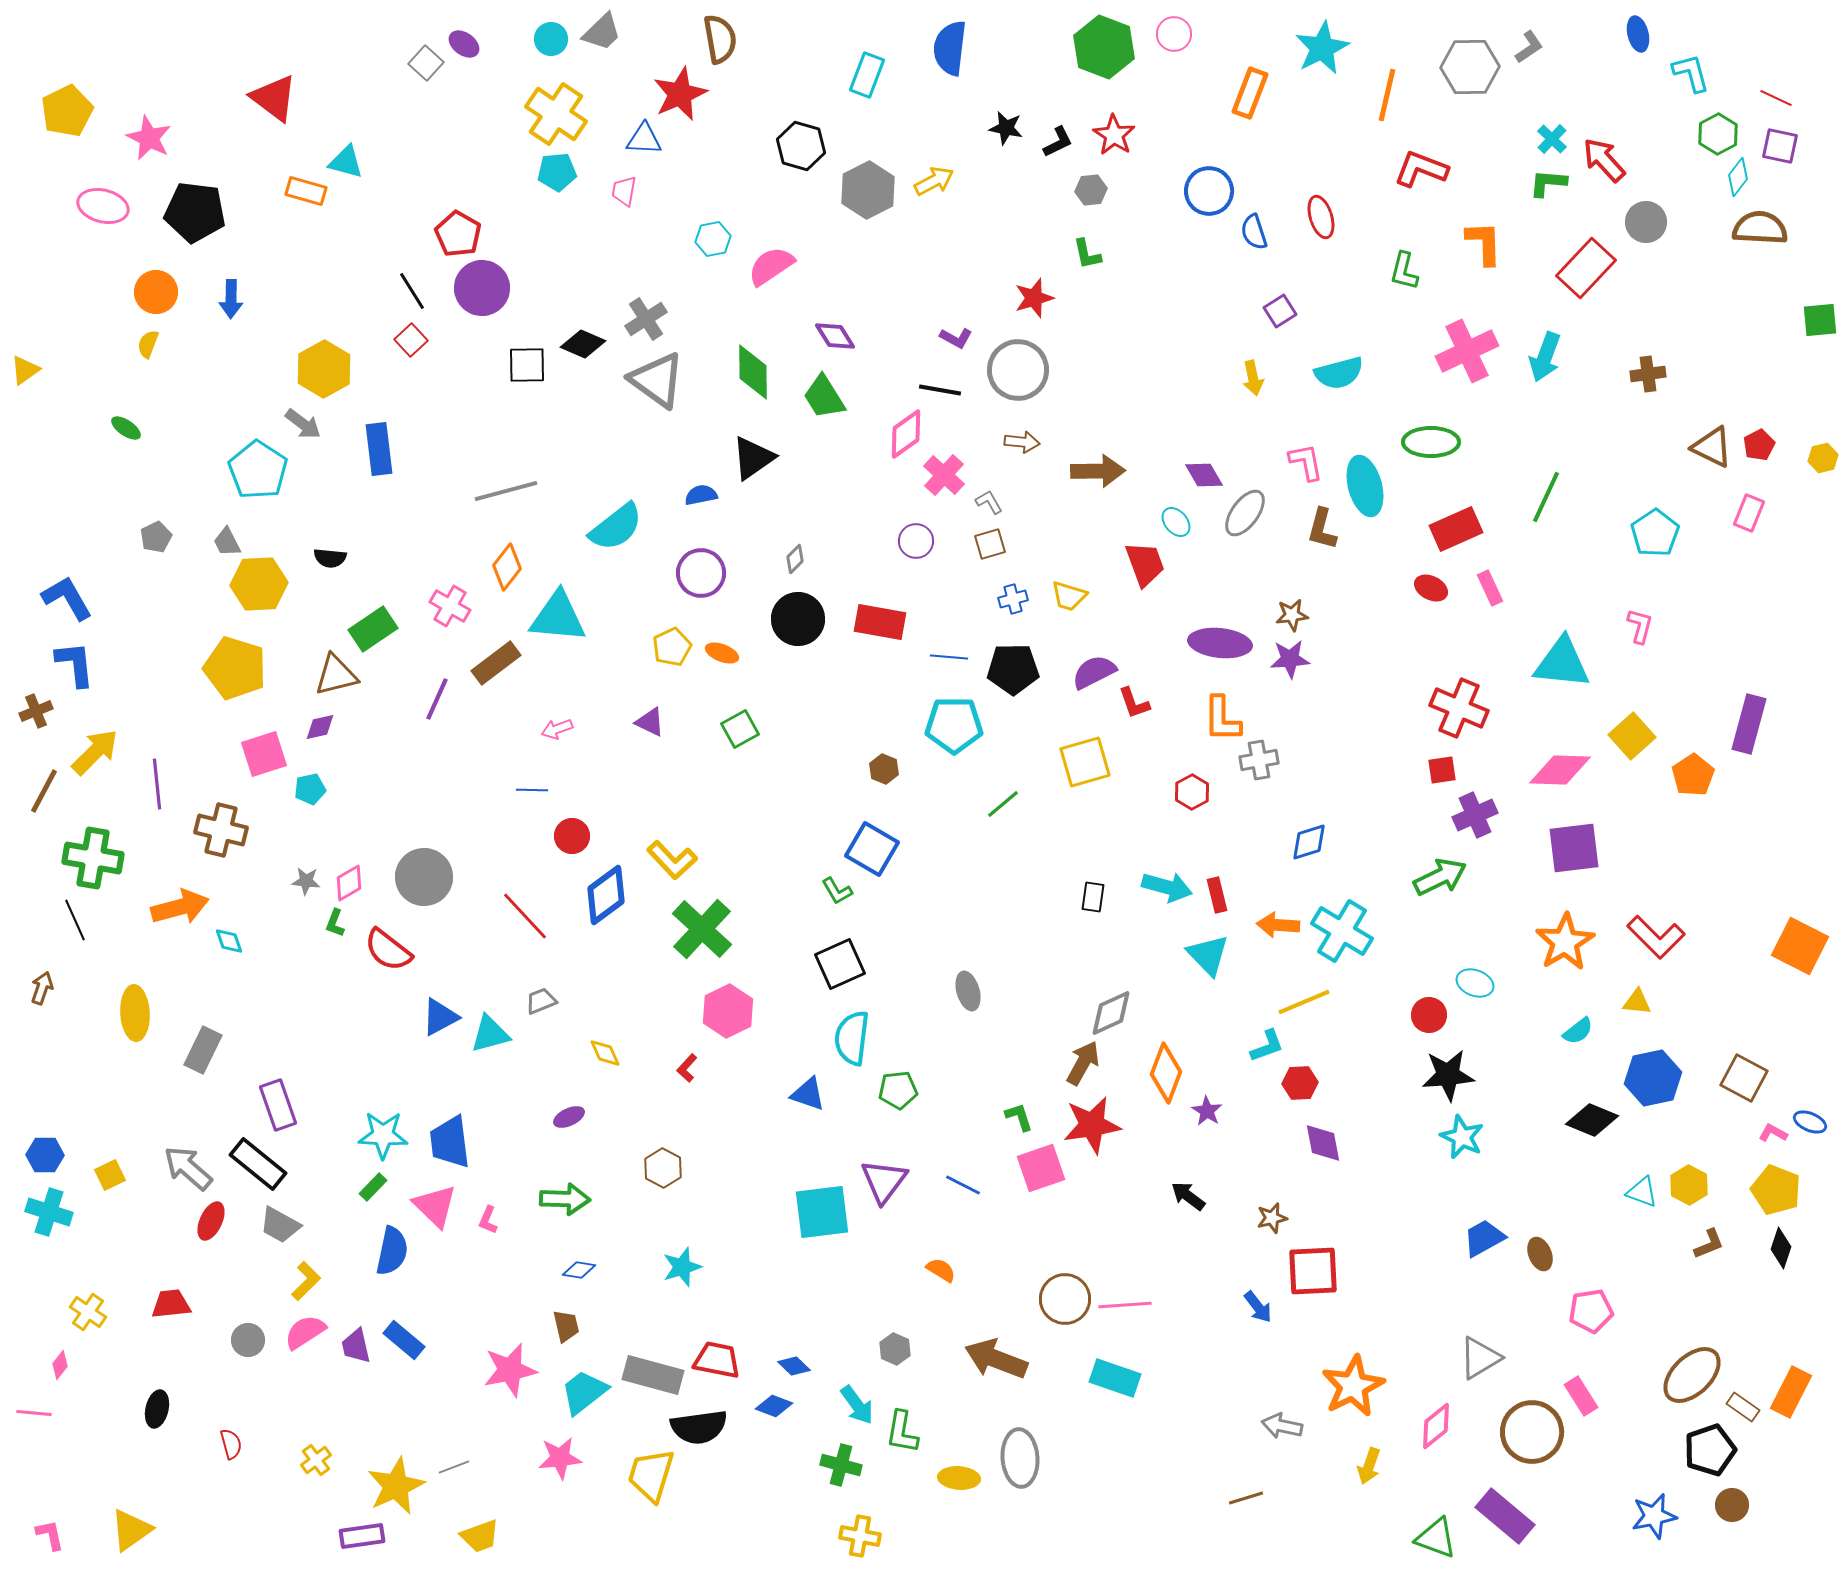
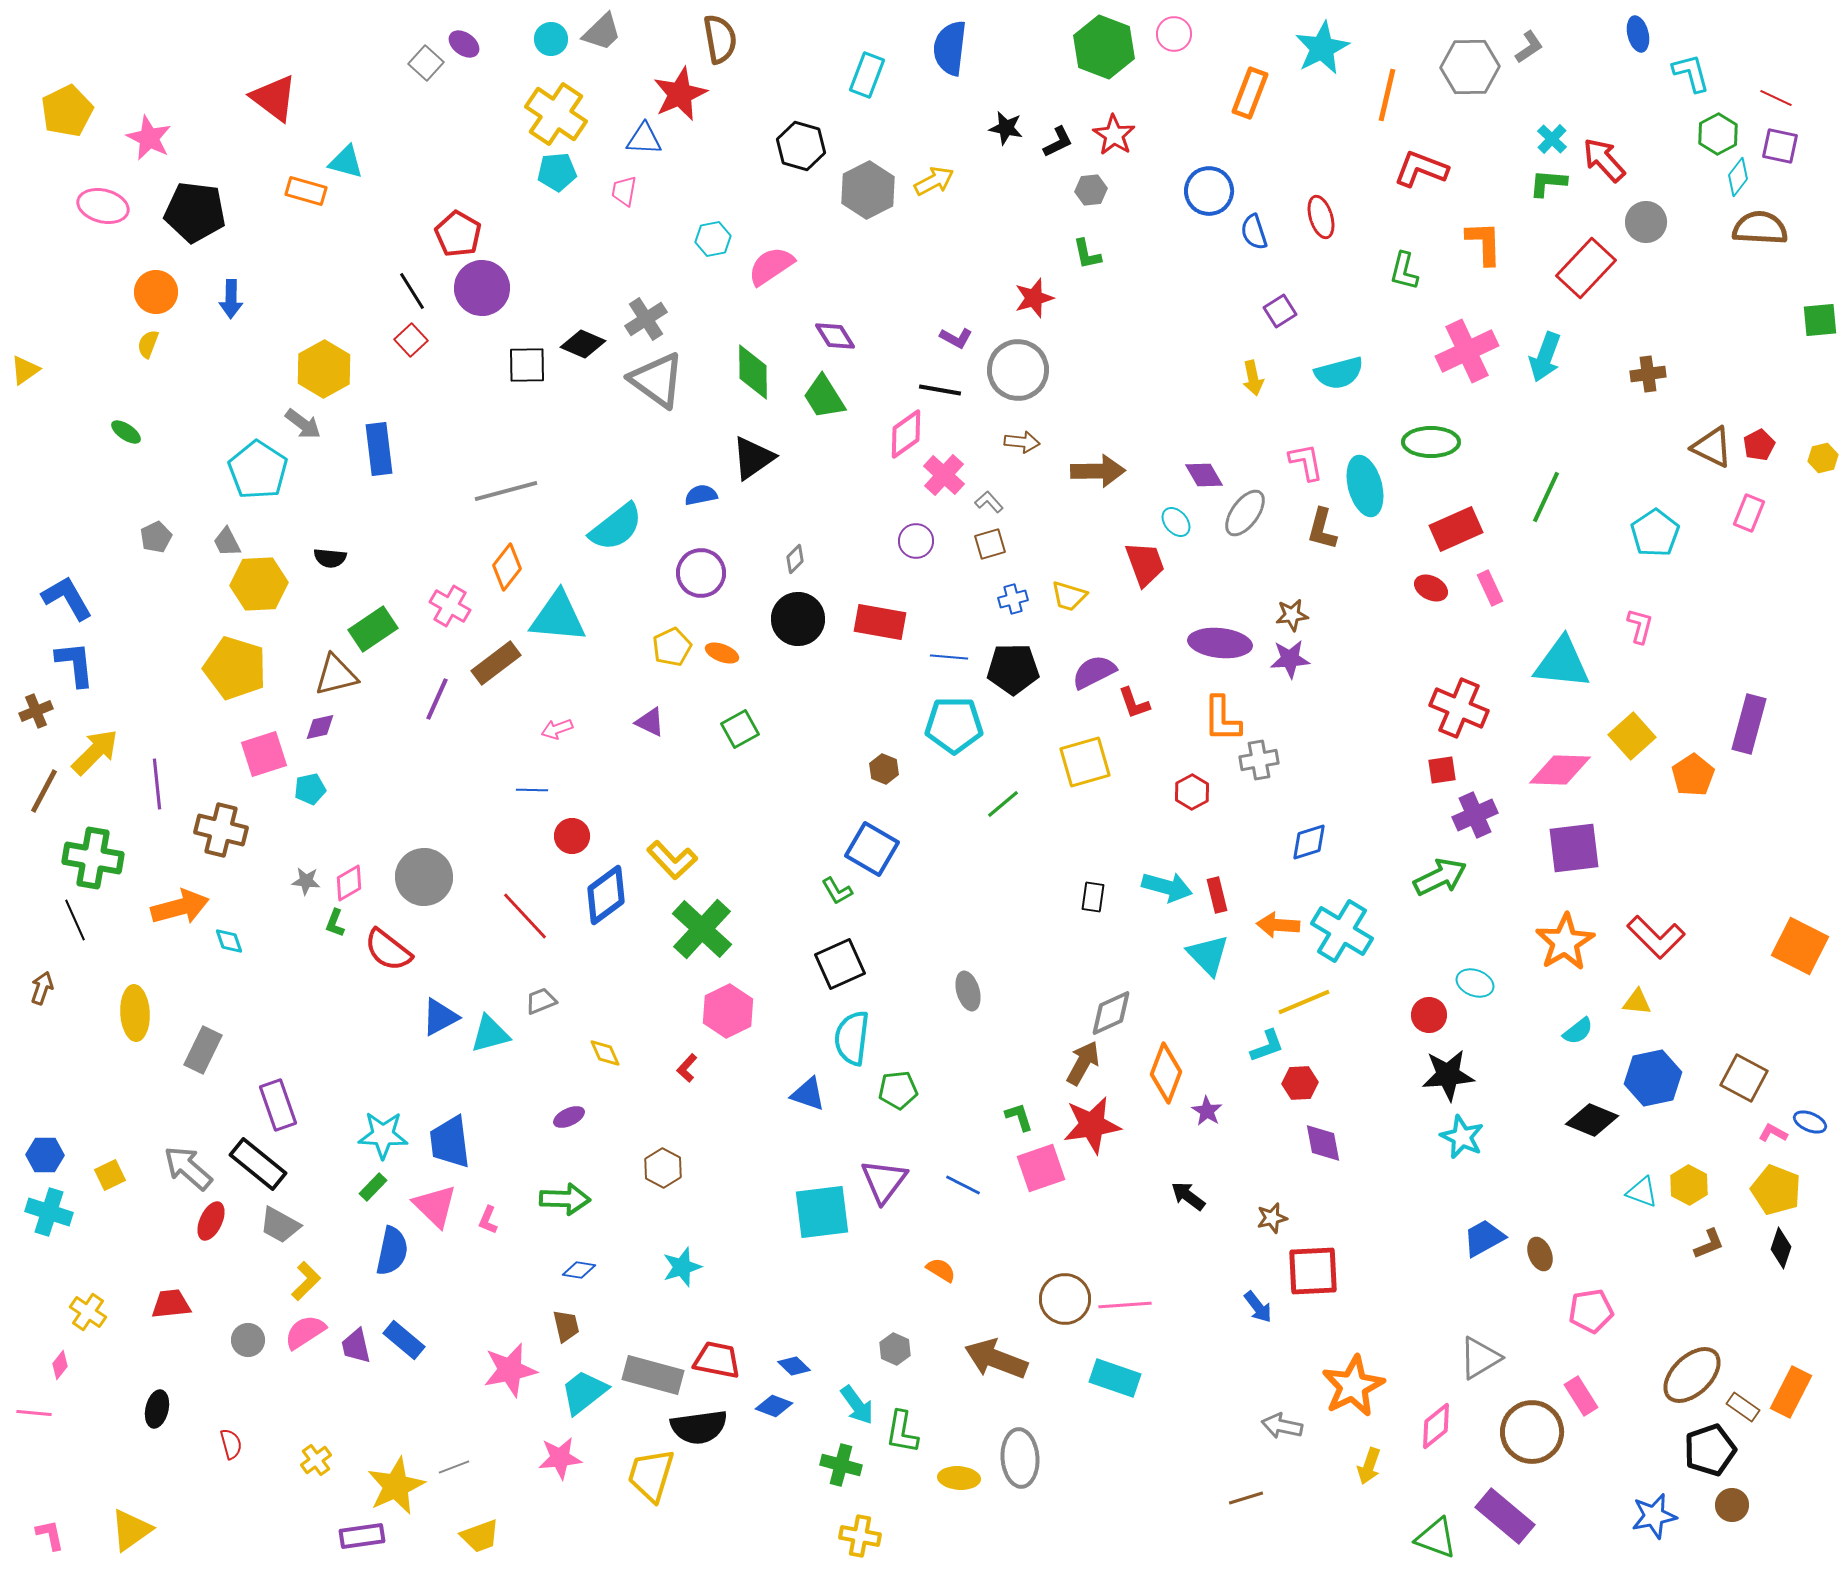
green ellipse at (126, 428): moved 4 px down
gray L-shape at (989, 502): rotated 12 degrees counterclockwise
